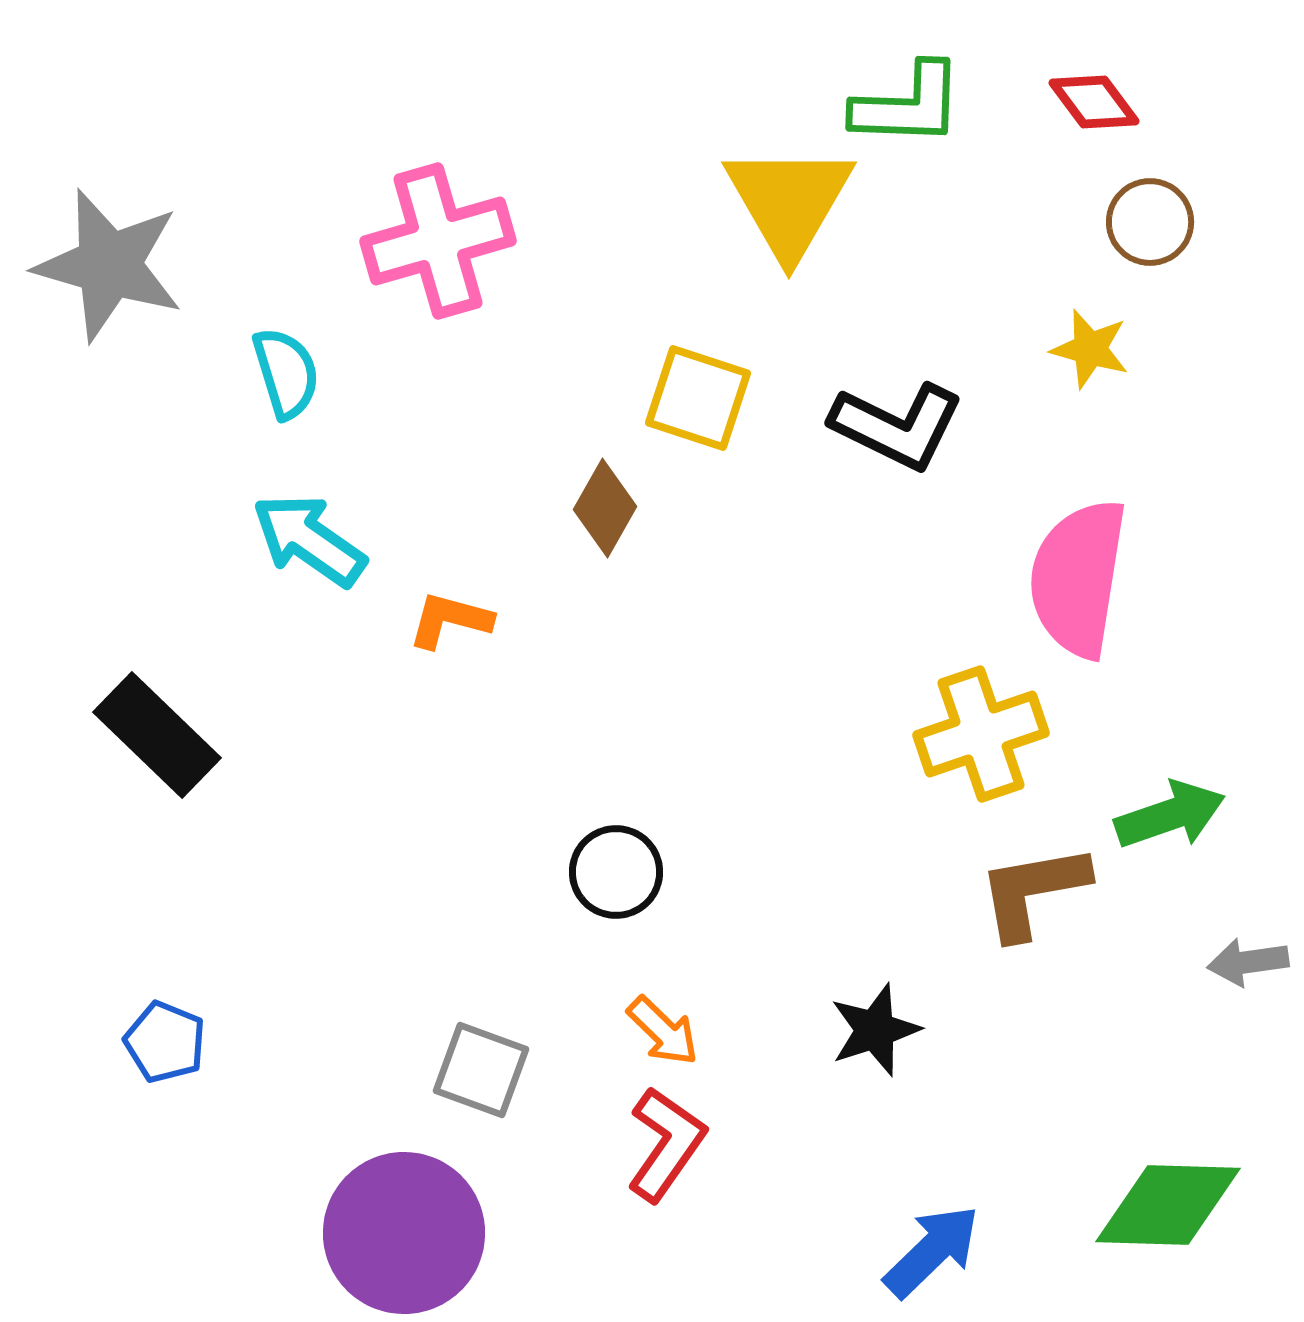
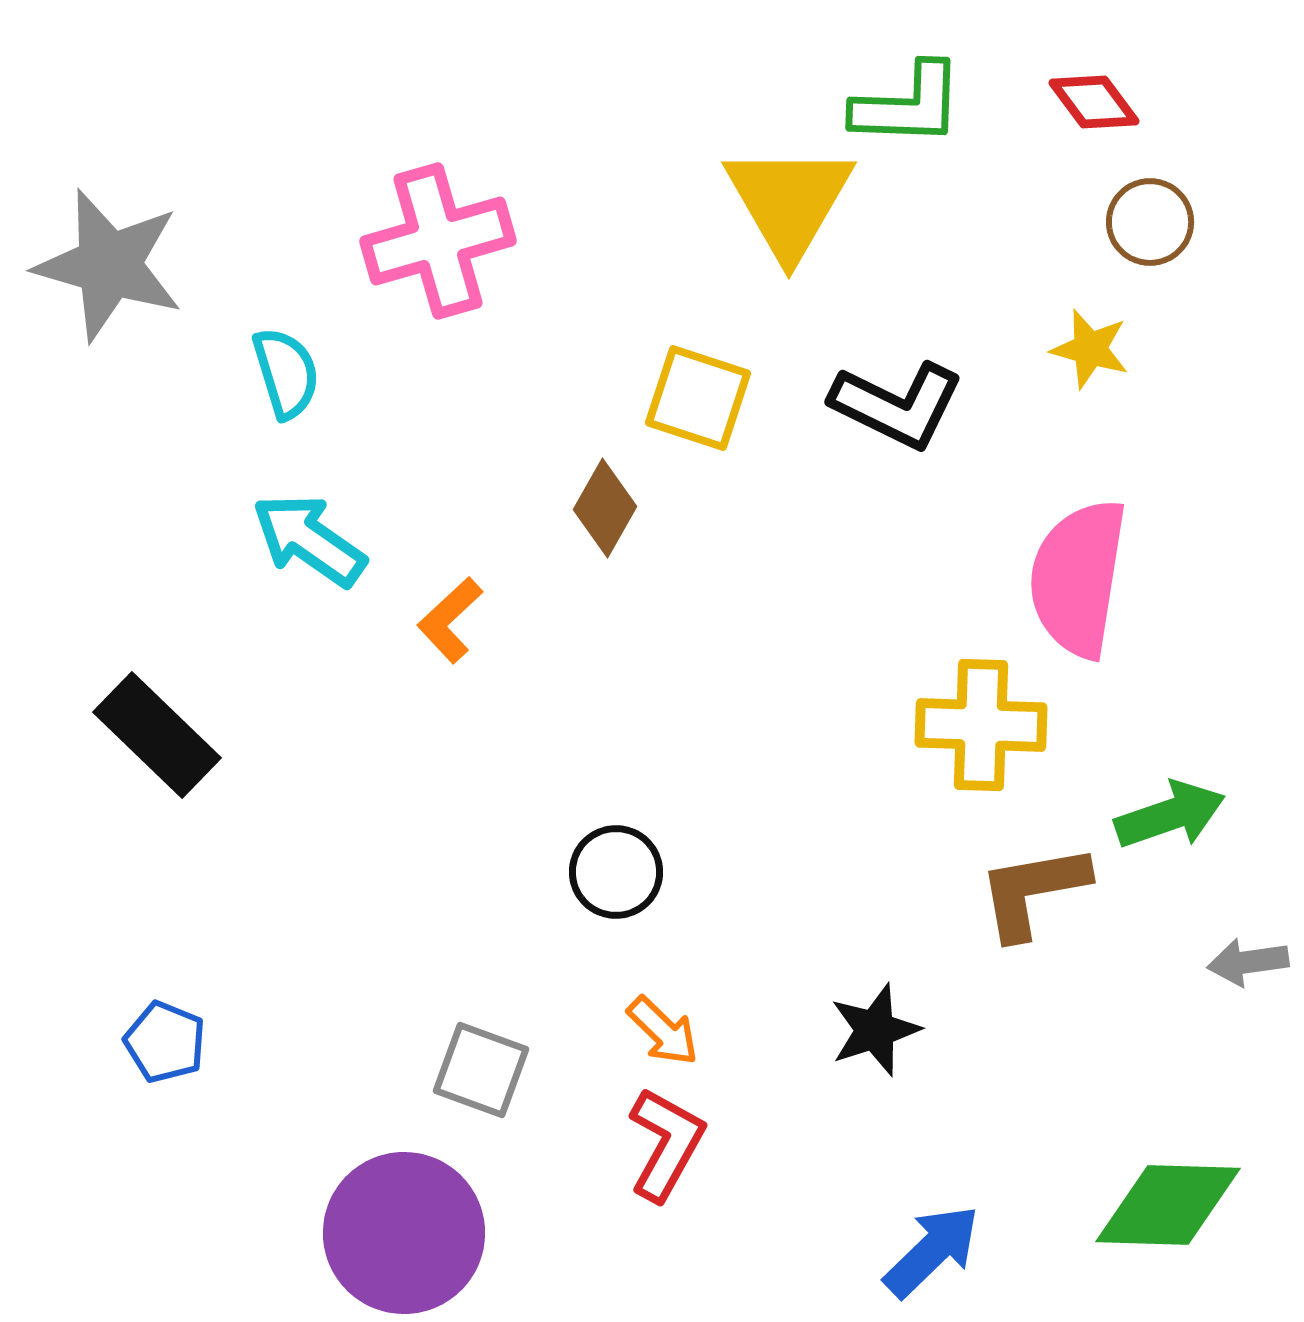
black L-shape: moved 21 px up
orange L-shape: rotated 58 degrees counterclockwise
yellow cross: moved 9 px up; rotated 21 degrees clockwise
red L-shape: rotated 6 degrees counterclockwise
